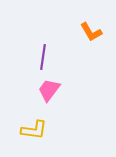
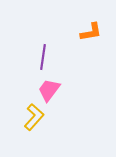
orange L-shape: rotated 70 degrees counterclockwise
yellow L-shape: moved 13 px up; rotated 56 degrees counterclockwise
